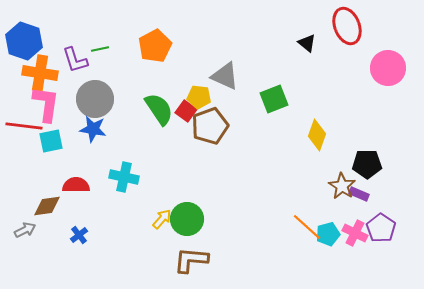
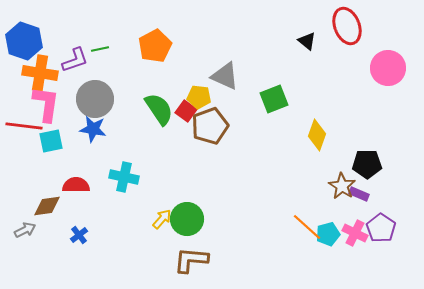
black triangle: moved 2 px up
purple L-shape: rotated 92 degrees counterclockwise
